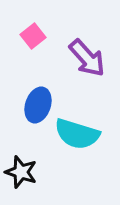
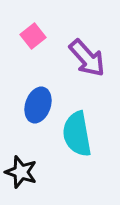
cyan semicircle: rotated 63 degrees clockwise
